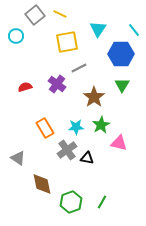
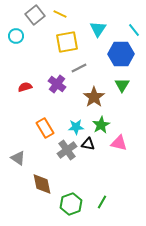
black triangle: moved 1 px right, 14 px up
green hexagon: moved 2 px down
